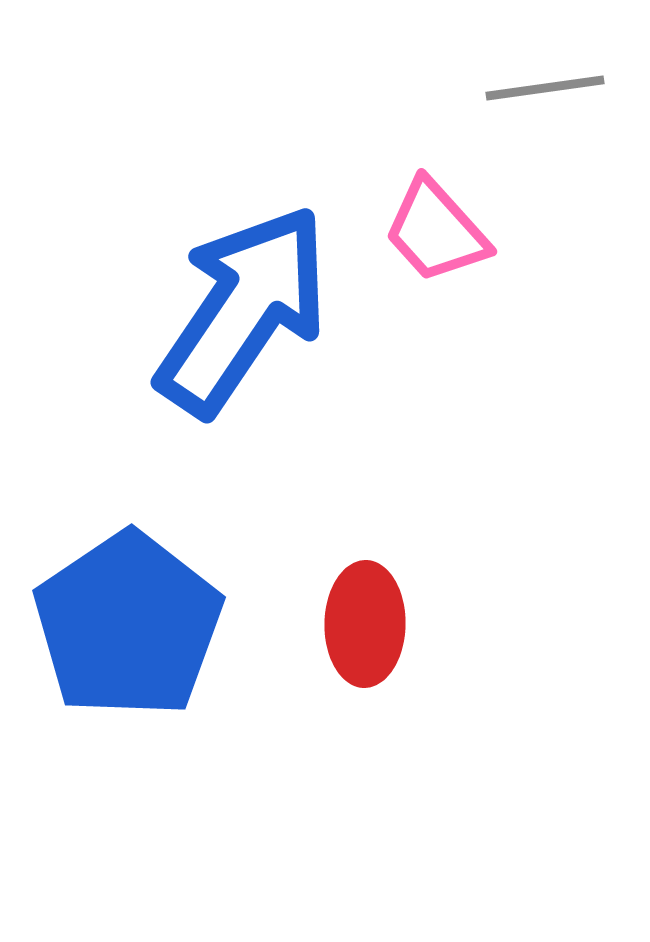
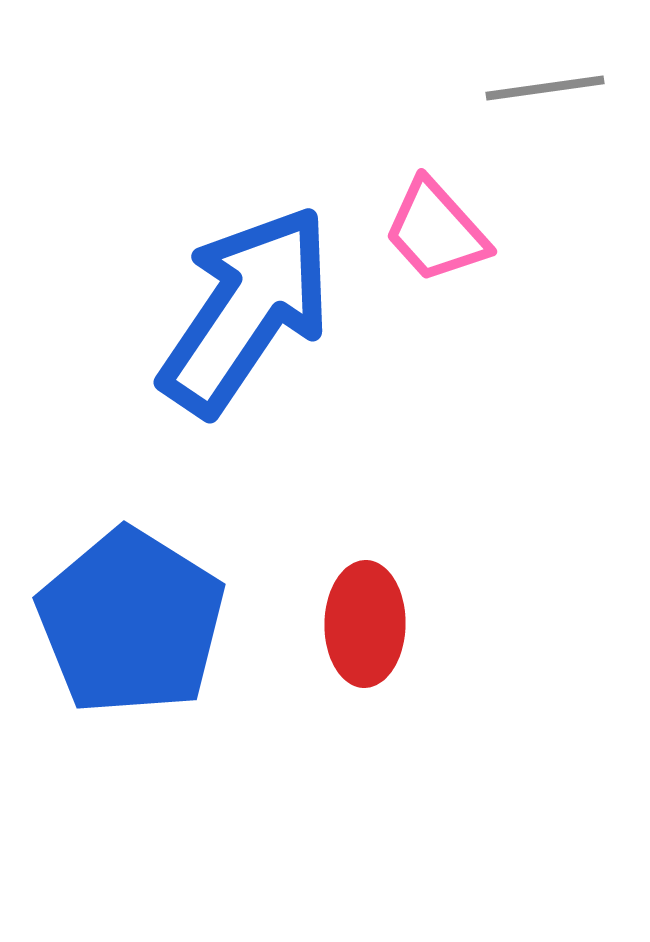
blue arrow: moved 3 px right
blue pentagon: moved 3 px right, 3 px up; rotated 6 degrees counterclockwise
